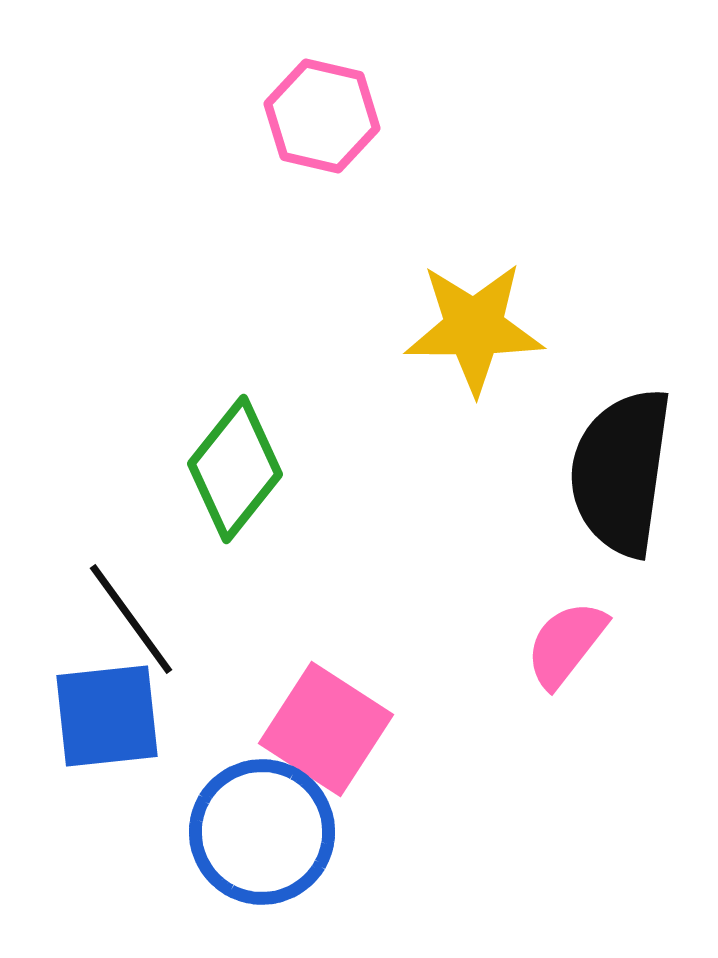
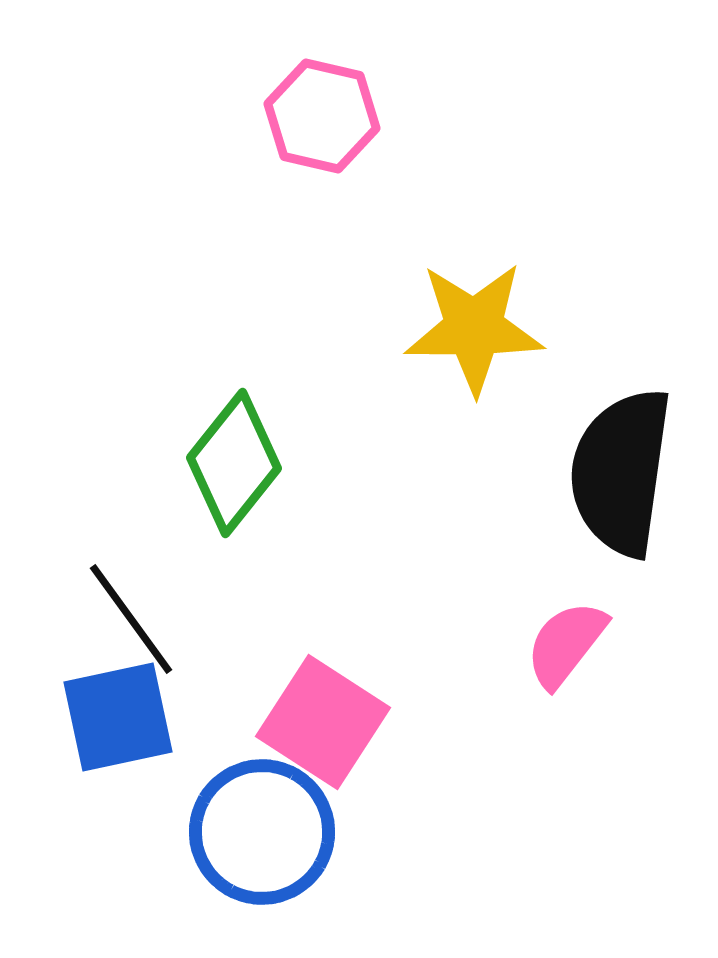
green diamond: moved 1 px left, 6 px up
blue square: moved 11 px right, 1 px down; rotated 6 degrees counterclockwise
pink square: moved 3 px left, 7 px up
